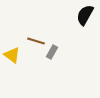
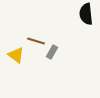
black semicircle: moved 1 px right, 1 px up; rotated 35 degrees counterclockwise
yellow triangle: moved 4 px right
